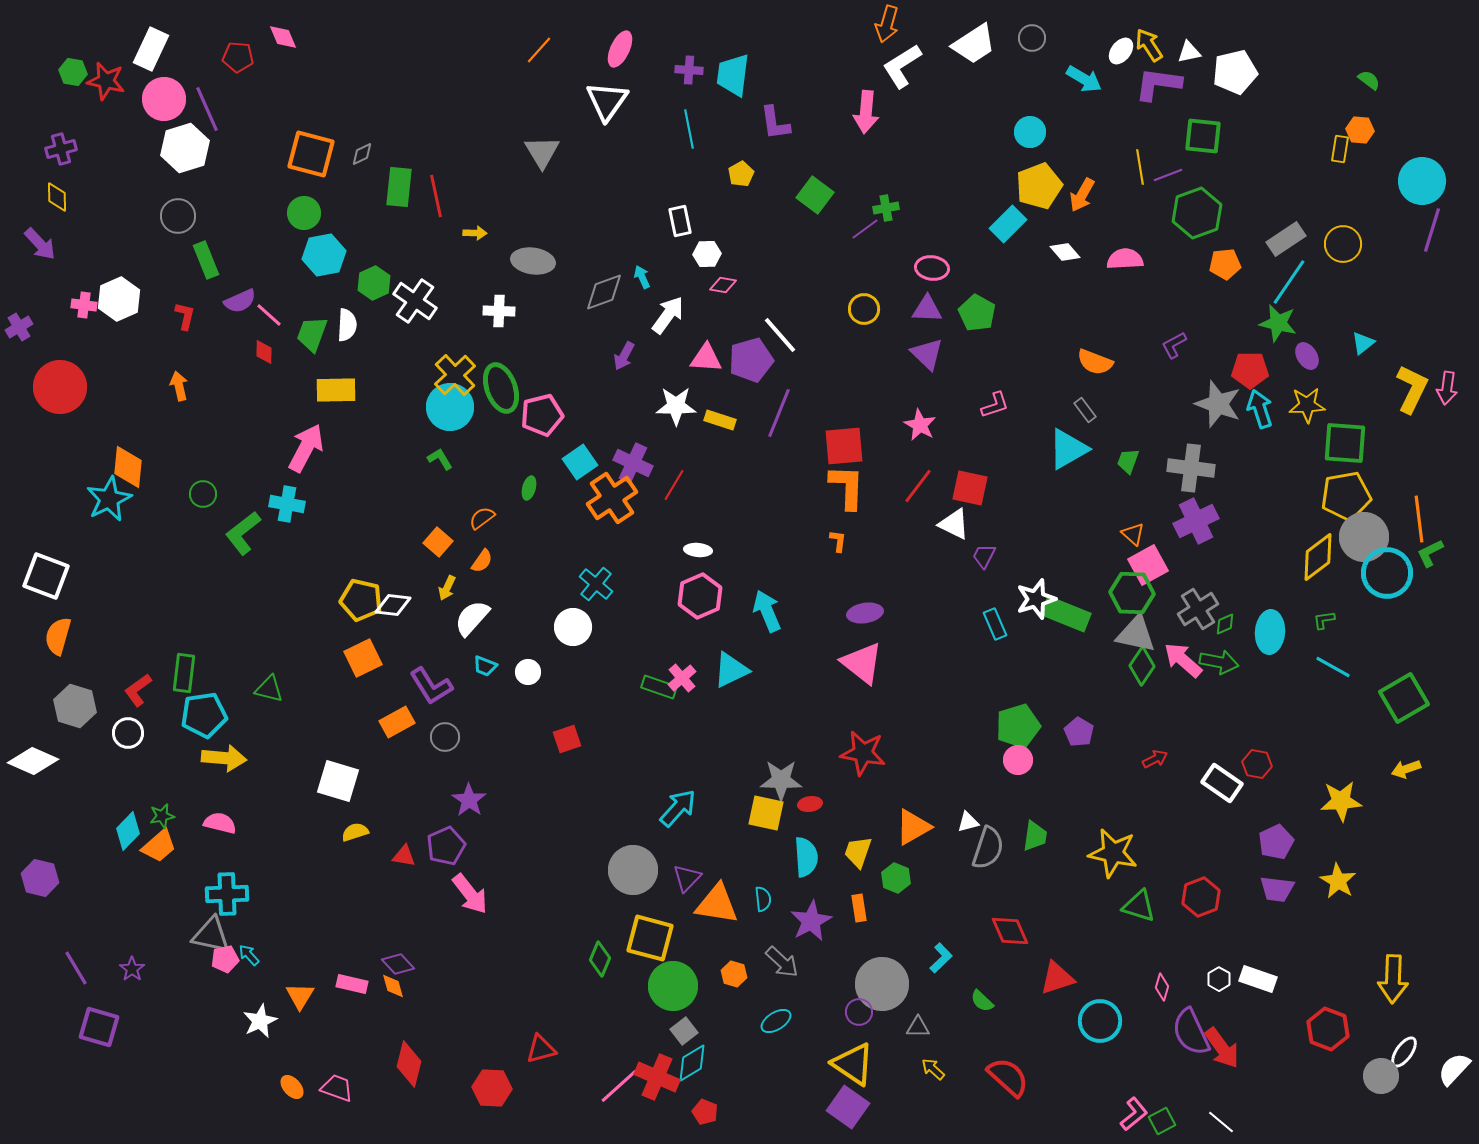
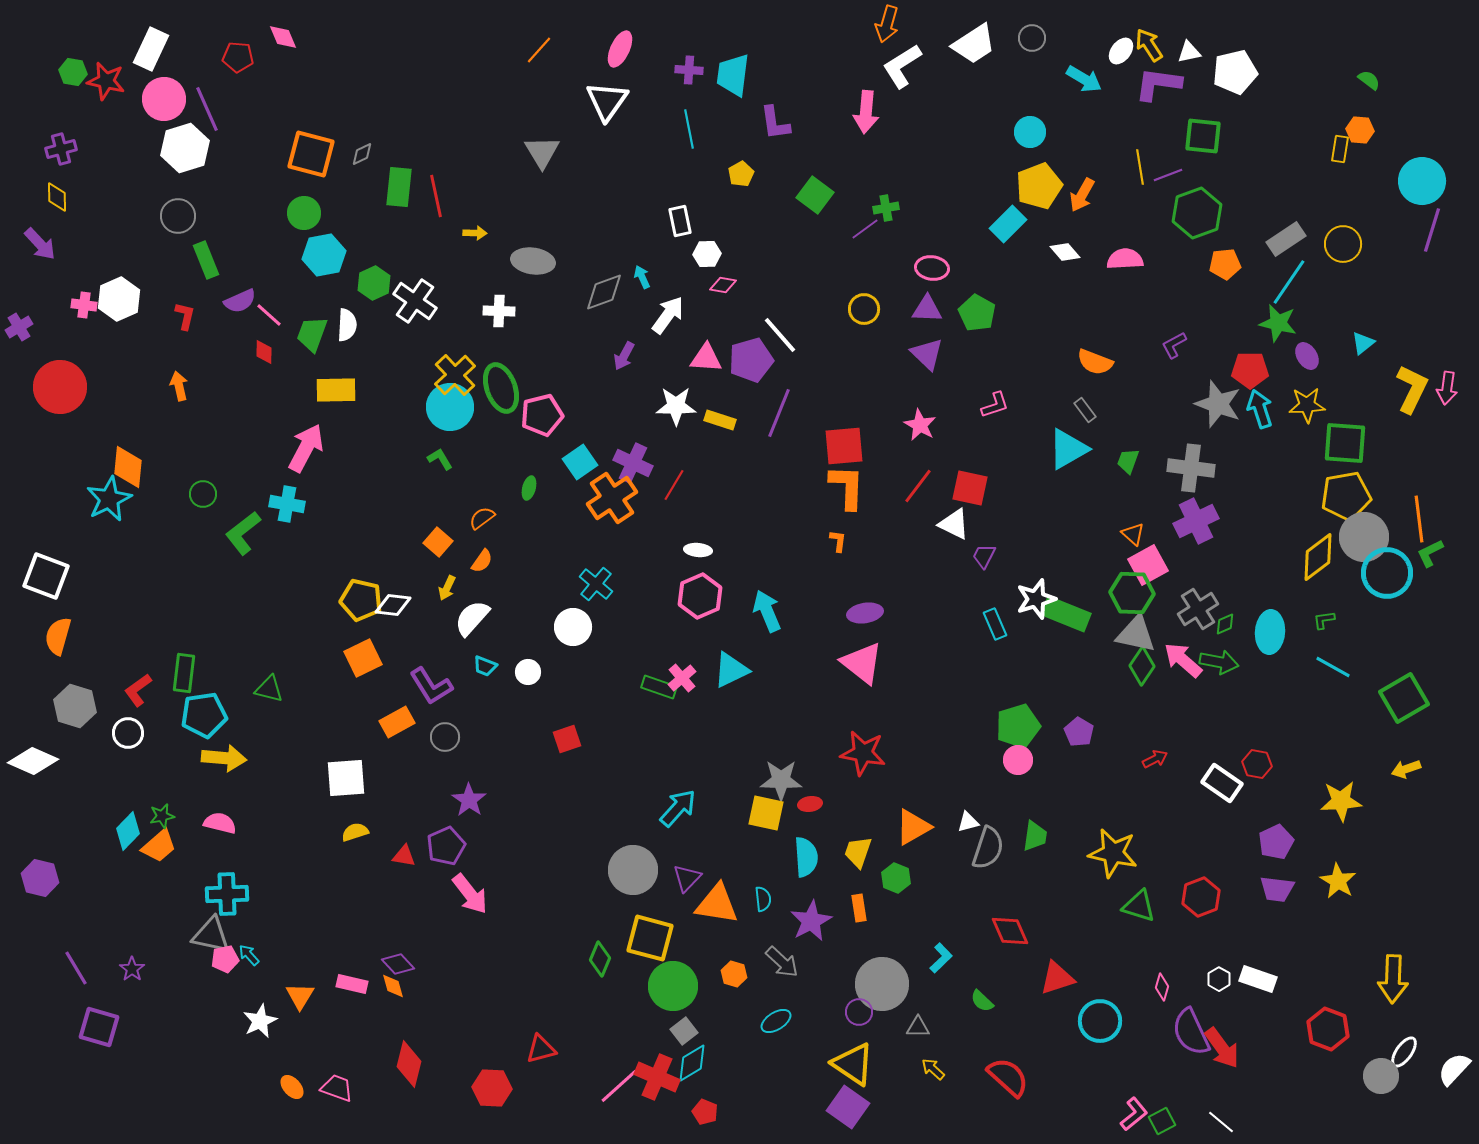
white square at (338, 781): moved 8 px right, 3 px up; rotated 21 degrees counterclockwise
